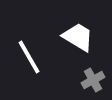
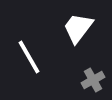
white trapezoid: moved 9 px up; rotated 84 degrees counterclockwise
